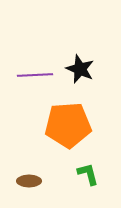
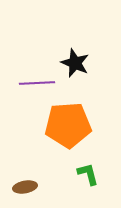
black star: moved 5 px left, 6 px up
purple line: moved 2 px right, 8 px down
brown ellipse: moved 4 px left, 6 px down; rotated 10 degrees counterclockwise
